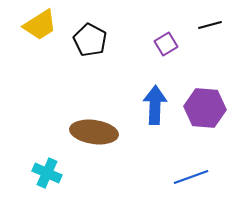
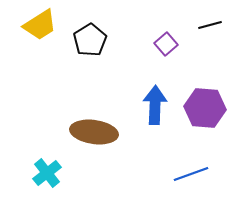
black pentagon: rotated 12 degrees clockwise
purple square: rotated 10 degrees counterclockwise
cyan cross: rotated 28 degrees clockwise
blue line: moved 3 px up
